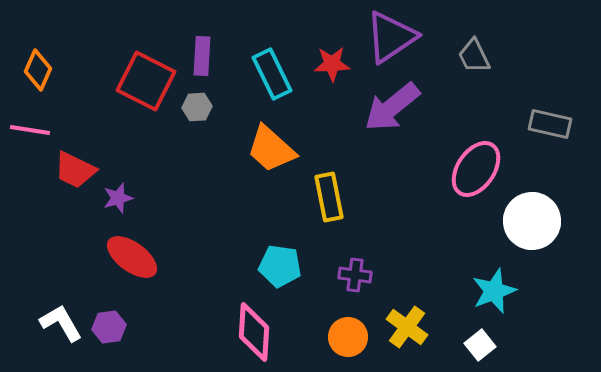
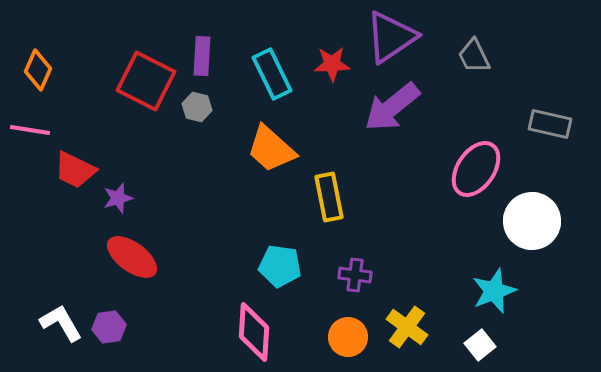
gray hexagon: rotated 16 degrees clockwise
